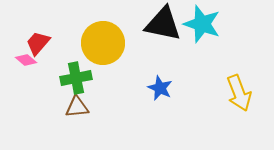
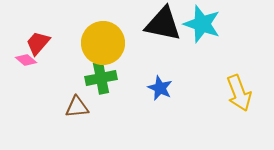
green cross: moved 25 px right
